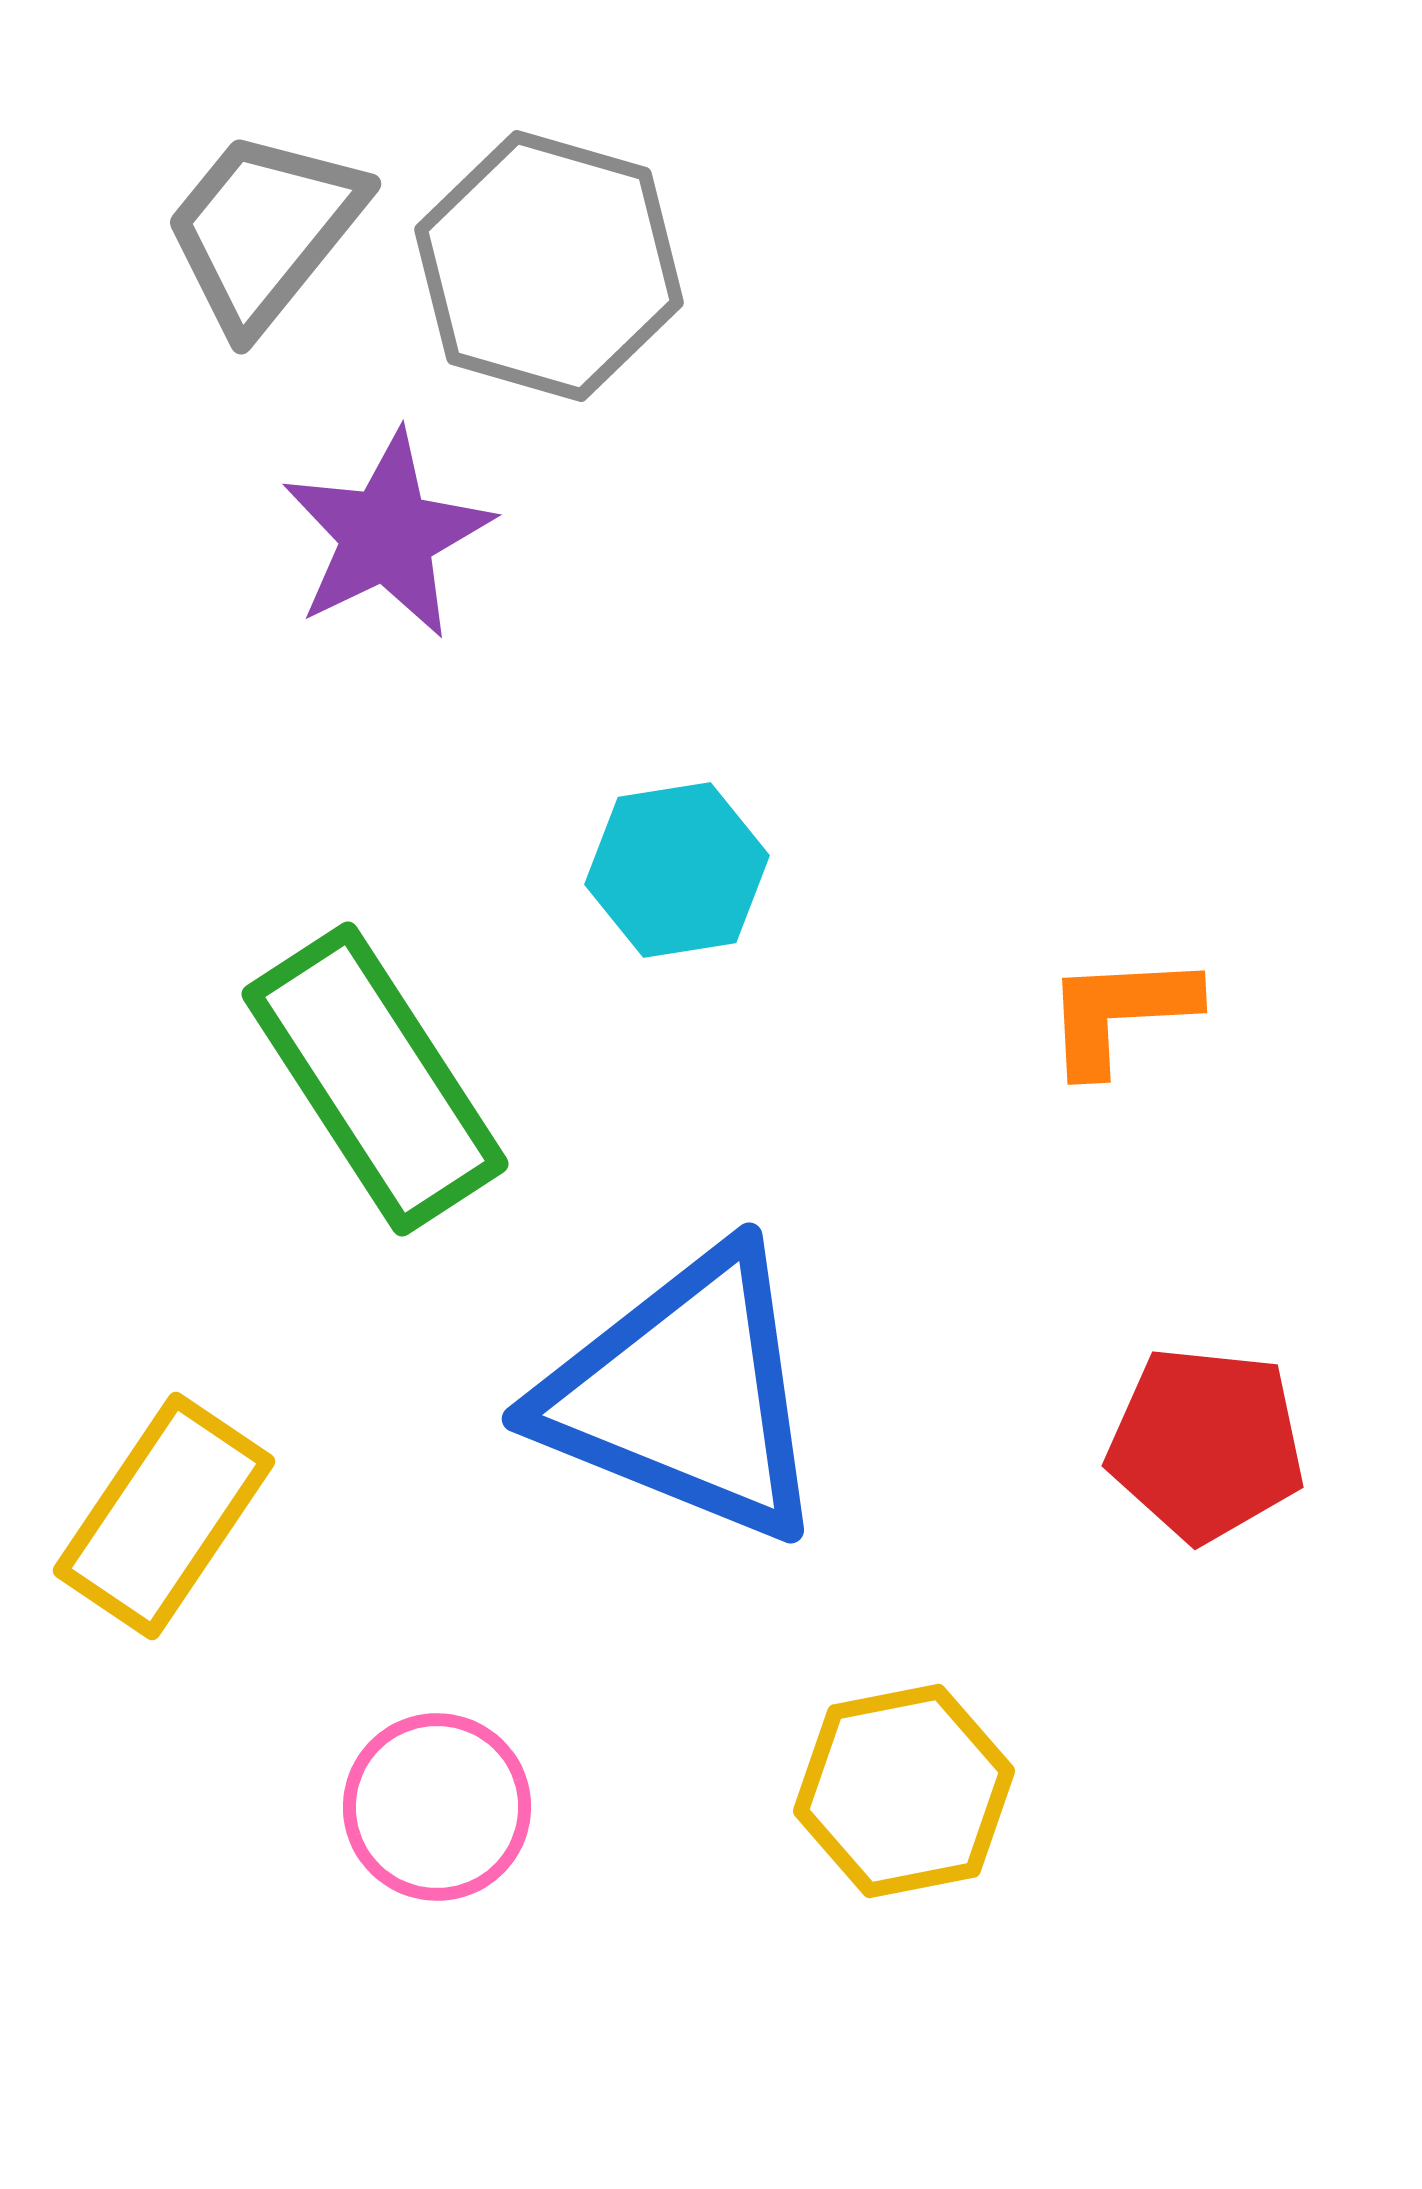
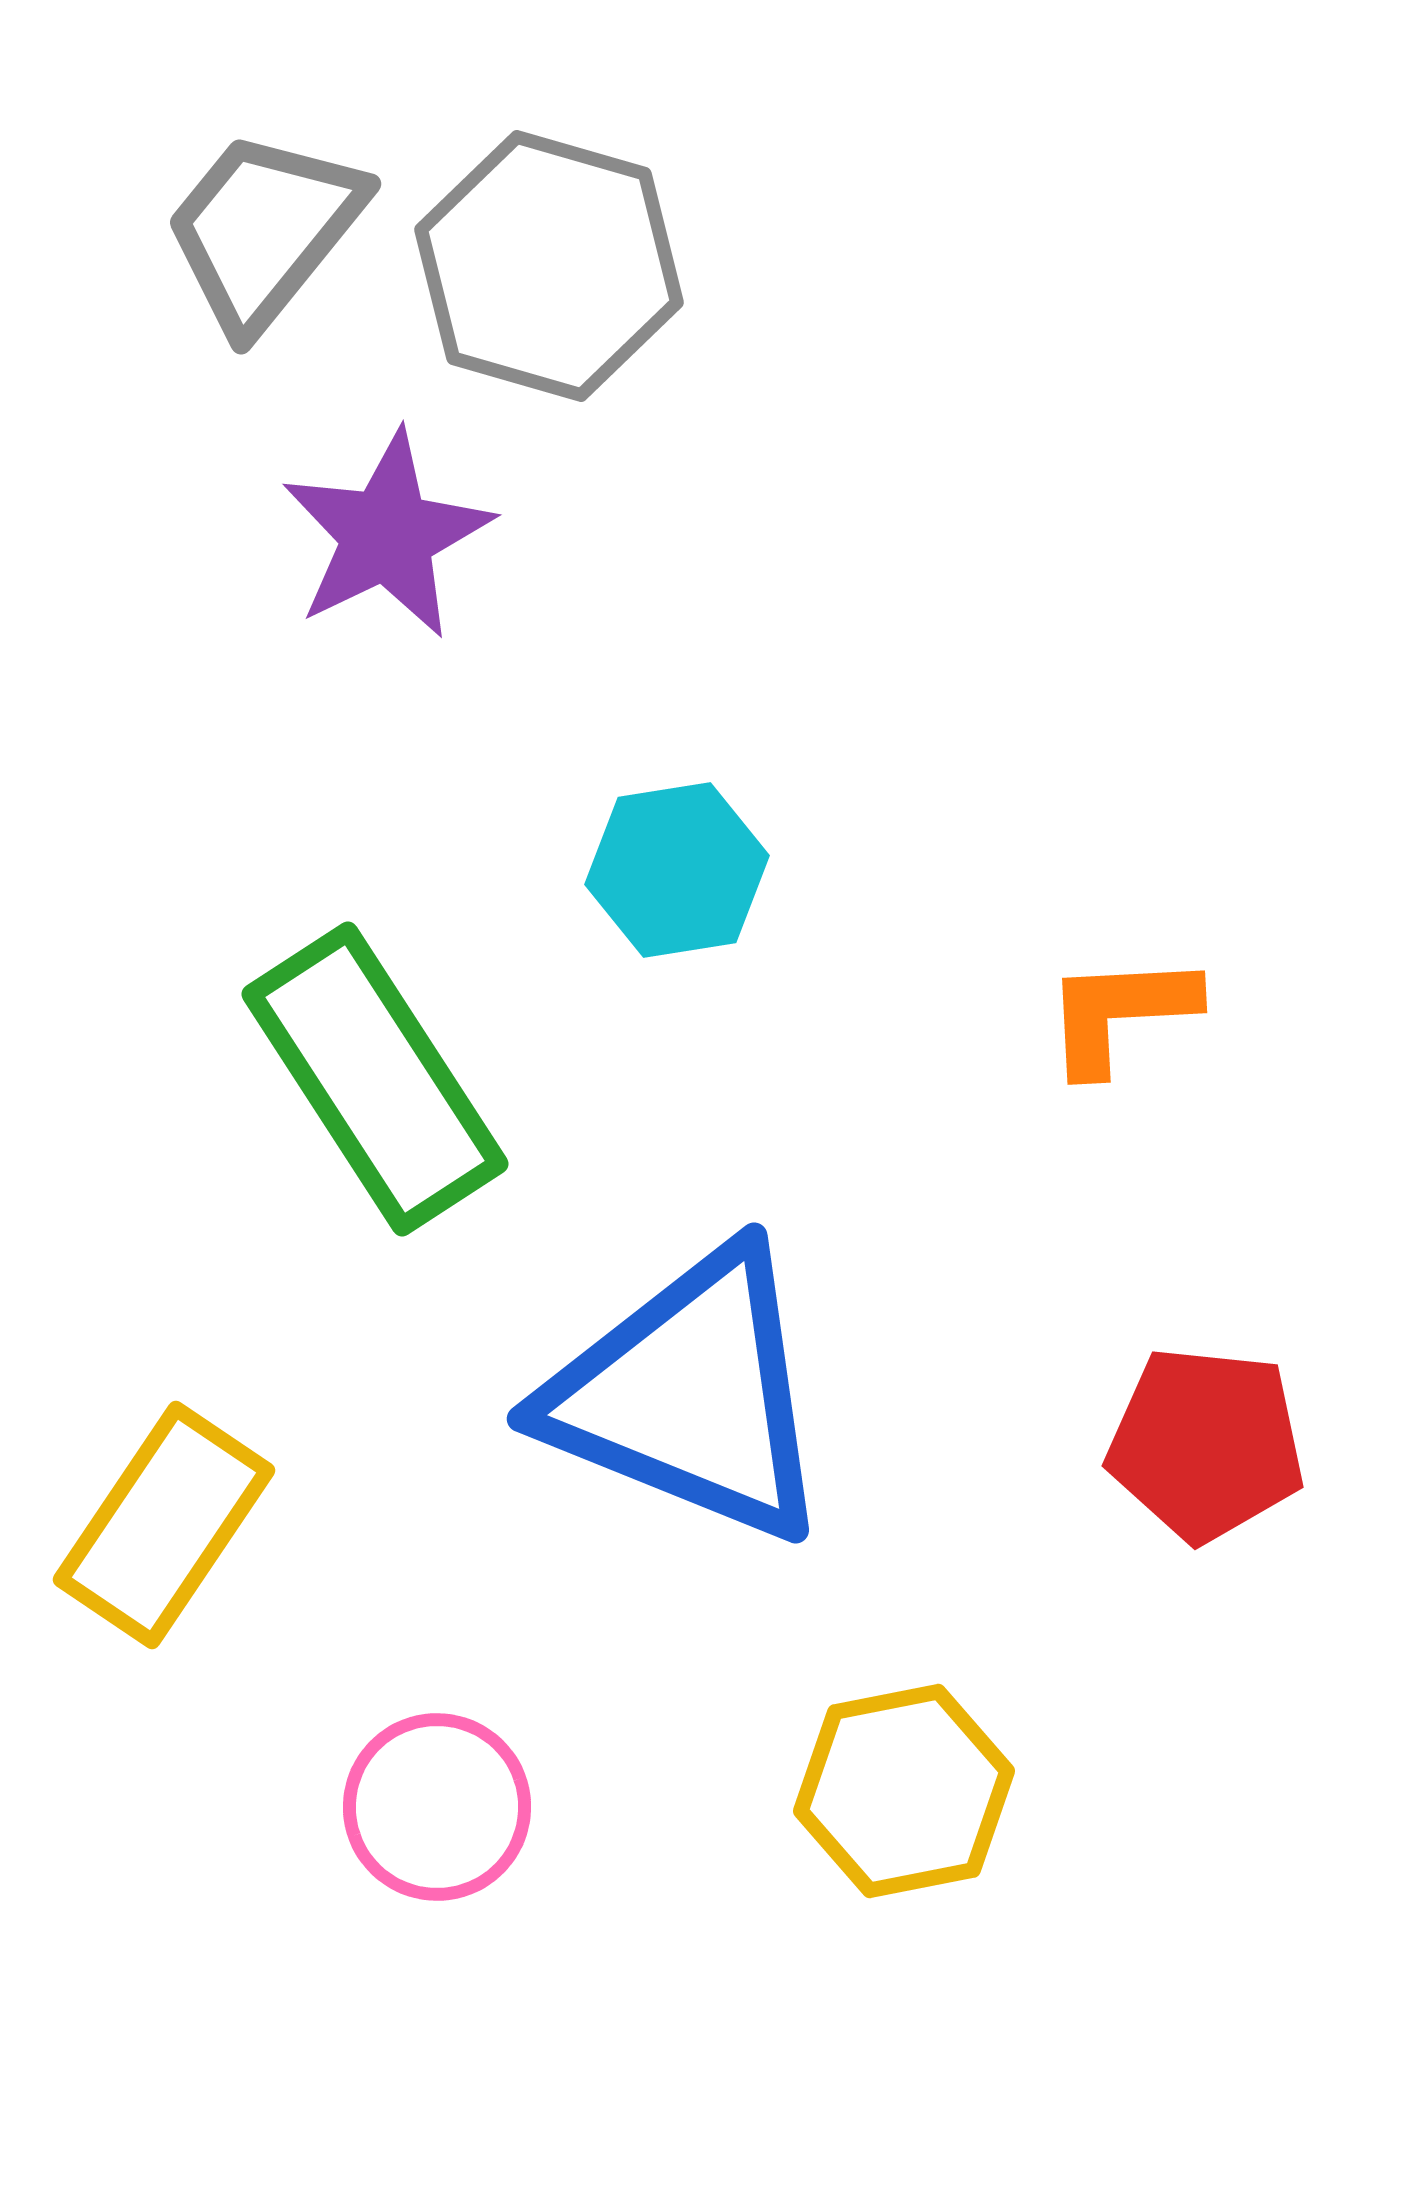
blue triangle: moved 5 px right
yellow rectangle: moved 9 px down
